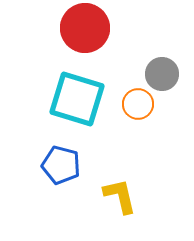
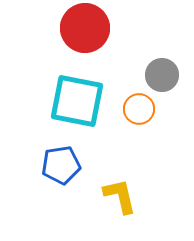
gray circle: moved 1 px down
cyan square: moved 2 px down; rotated 6 degrees counterclockwise
orange circle: moved 1 px right, 5 px down
blue pentagon: rotated 24 degrees counterclockwise
